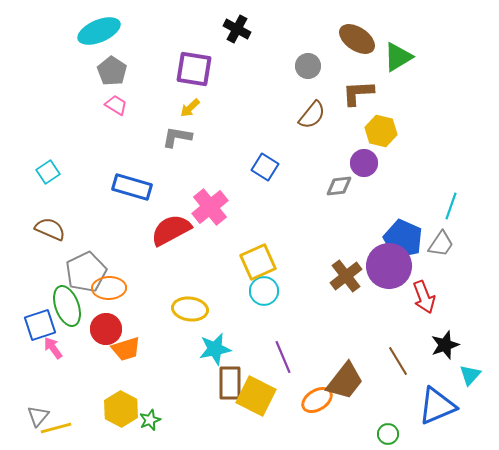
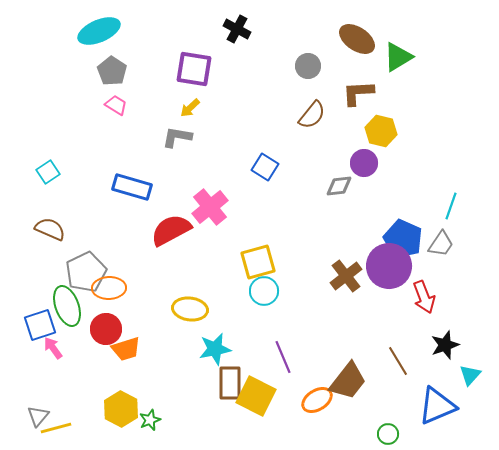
yellow square at (258, 262): rotated 9 degrees clockwise
brown trapezoid at (345, 381): moved 3 px right
